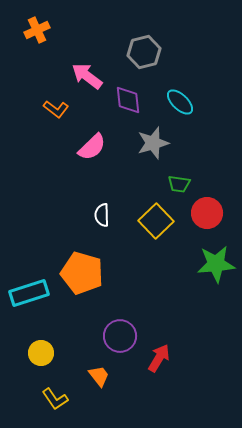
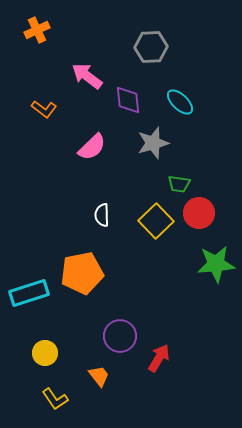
gray hexagon: moved 7 px right, 5 px up; rotated 12 degrees clockwise
orange L-shape: moved 12 px left
red circle: moved 8 px left
orange pentagon: rotated 27 degrees counterclockwise
yellow circle: moved 4 px right
